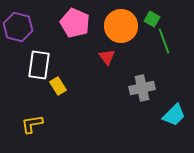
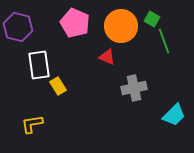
red triangle: rotated 30 degrees counterclockwise
white rectangle: rotated 16 degrees counterclockwise
gray cross: moved 8 px left
